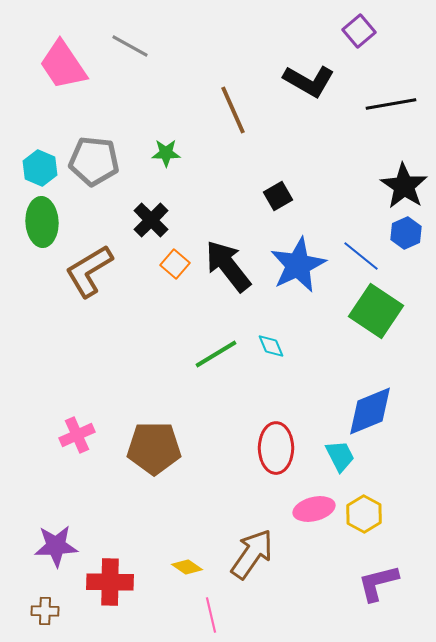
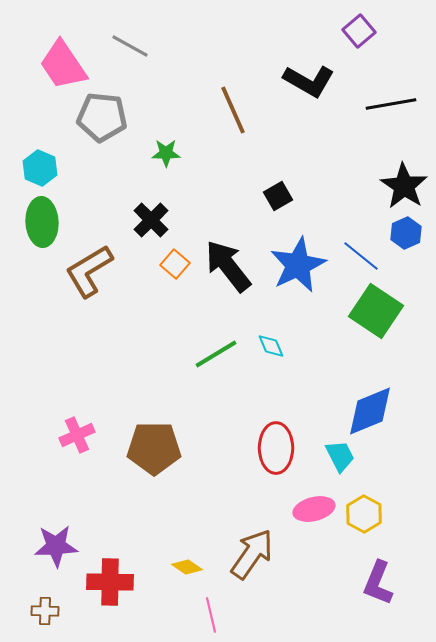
gray pentagon: moved 8 px right, 44 px up
purple L-shape: rotated 54 degrees counterclockwise
